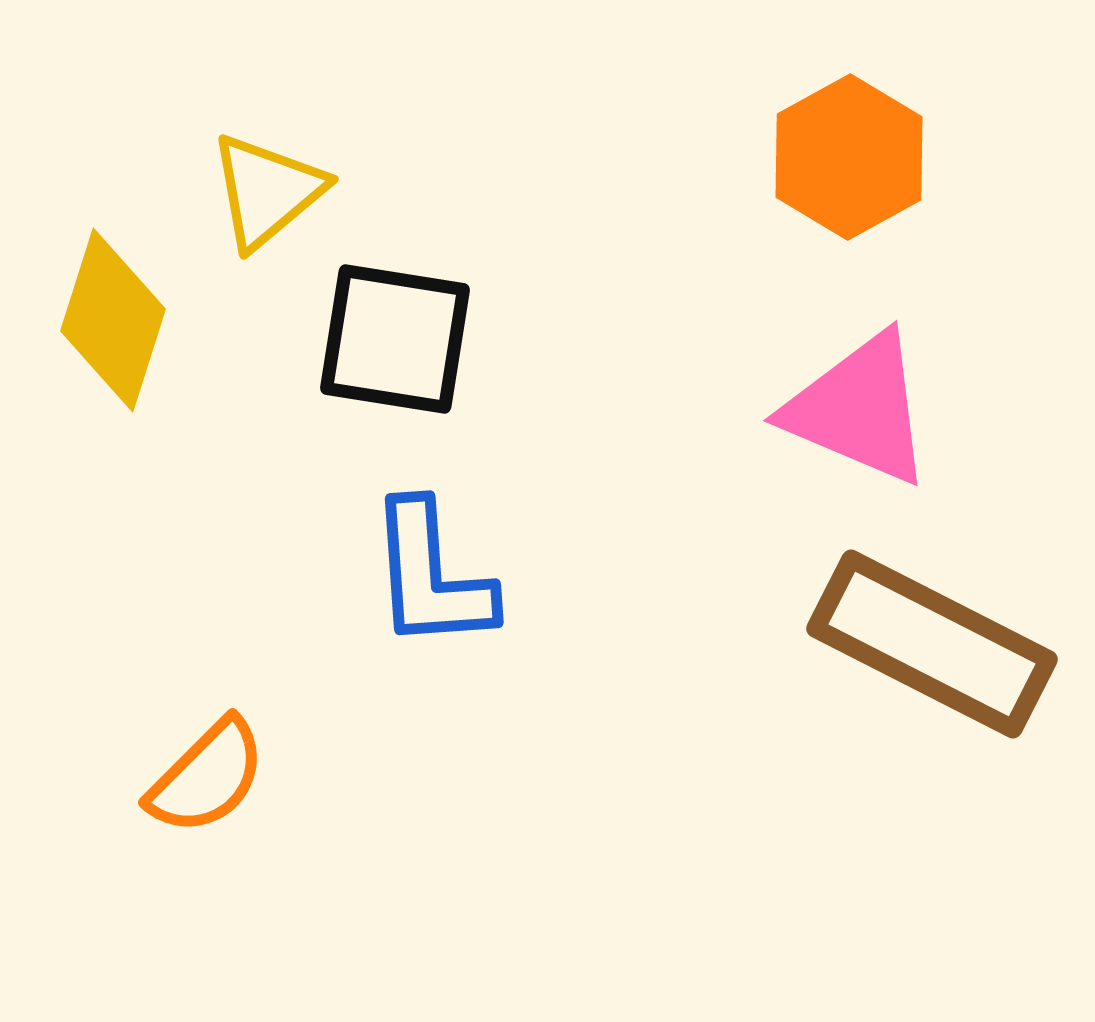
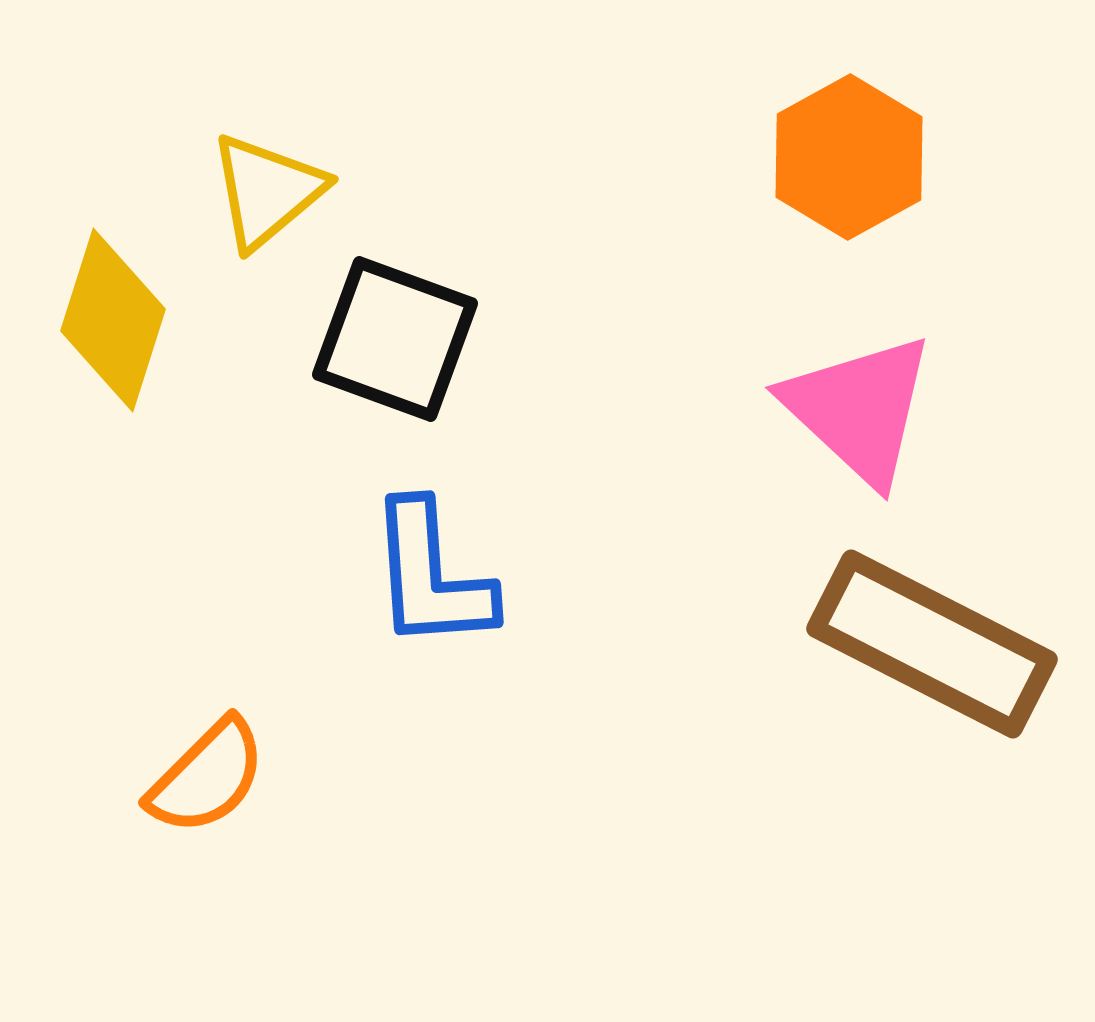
black square: rotated 11 degrees clockwise
pink triangle: rotated 20 degrees clockwise
